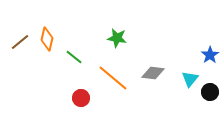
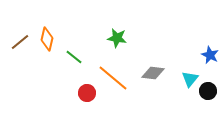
blue star: rotated 12 degrees counterclockwise
black circle: moved 2 px left, 1 px up
red circle: moved 6 px right, 5 px up
